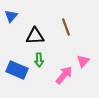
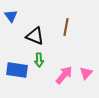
blue triangle: rotated 16 degrees counterclockwise
brown line: rotated 30 degrees clockwise
black triangle: rotated 24 degrees clockwise
pink triangle: moved 3 px right, 12 px down
blue rectangle: rotated 15 degrees counterclockwise
